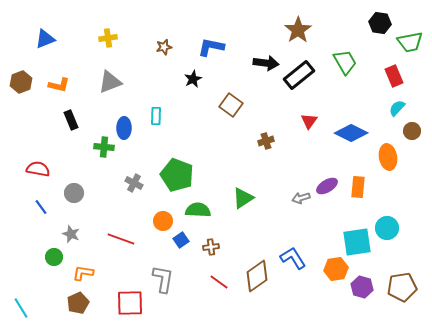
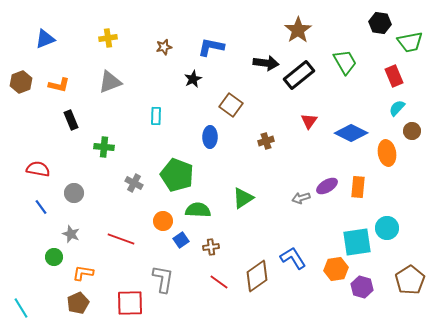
blue ellipse at (124, 128): moved 86 px right, 9 px down
orange ellipse at (388, 157): moved 1 px left, 4 px up
brown pentagon at (402, 287): moved 8 px right, 7 px up; rotated 24 degrees counterclockwise
